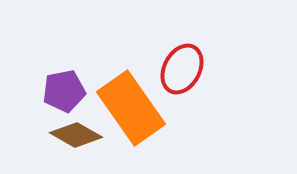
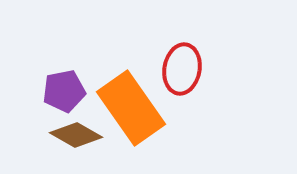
red ellipse: rotated 18 degrees counterclockwise
